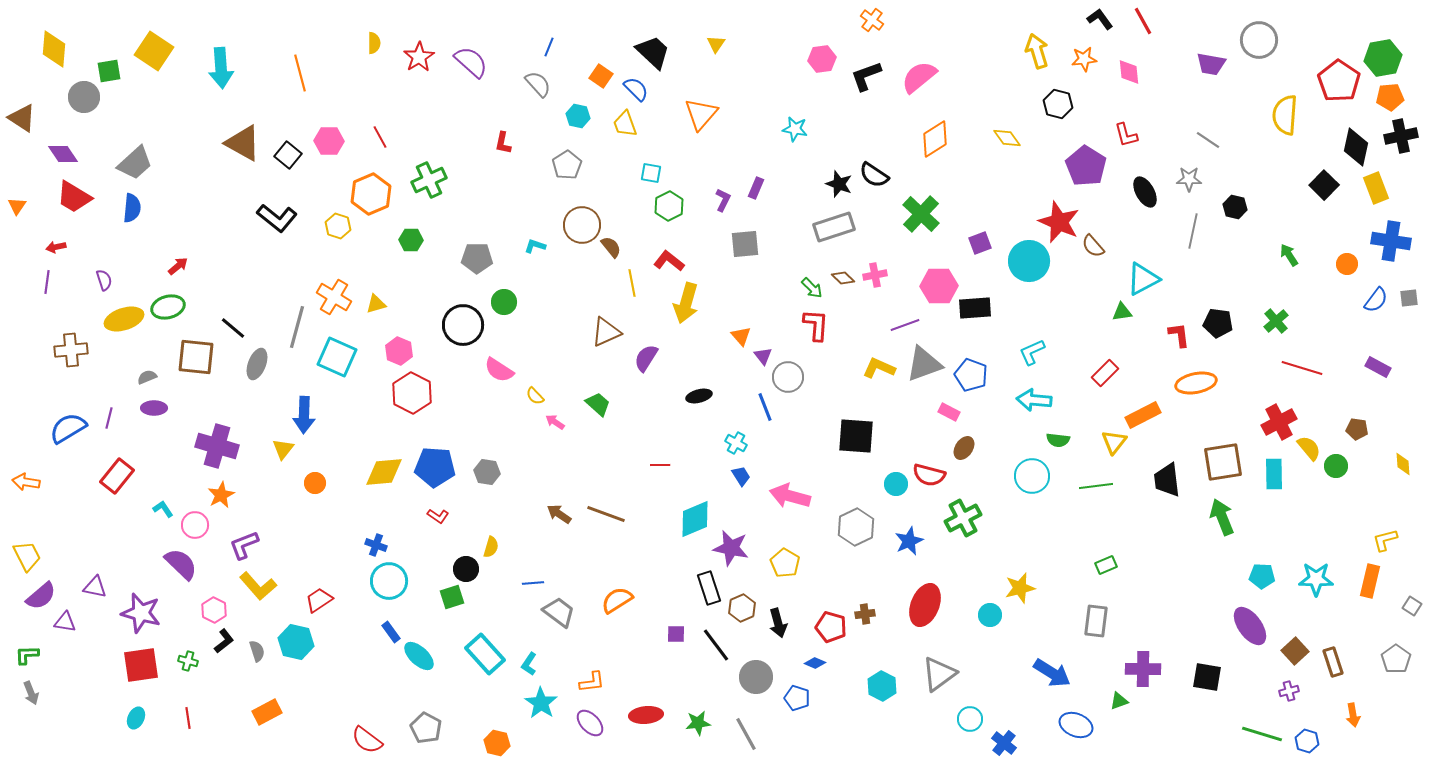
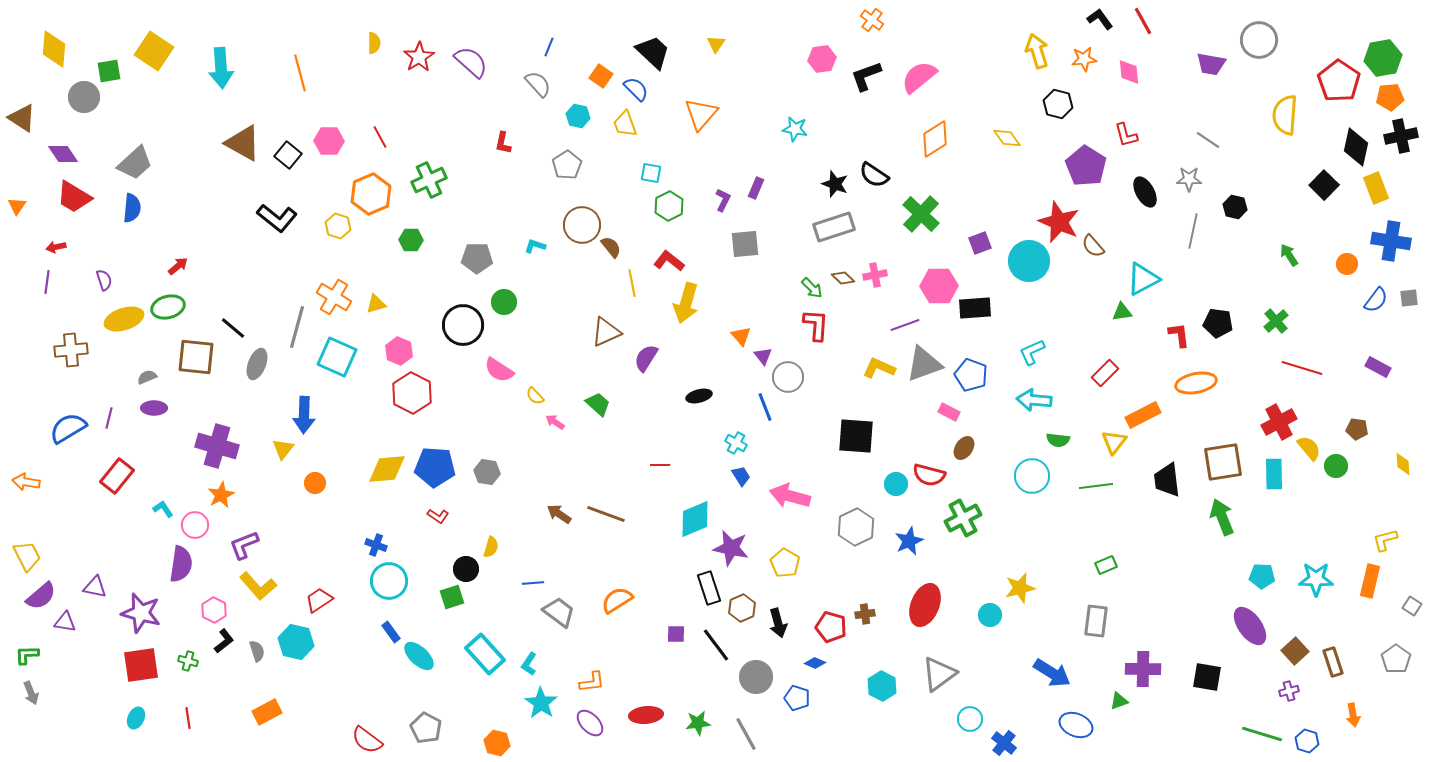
black star at (839, 184): moved 4 px left
yellow diamond at (384, 472): moved 3 px right, 3 px up
purple semicircle at (181, 564): rotated 54 degrees clockwise
